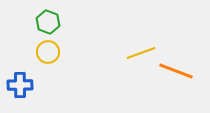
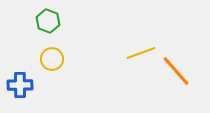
green hexagon: moved 1 px up
yellow circle: moved 4 px right, 7 px down
orange line: rotated 28 degrees clockwise
